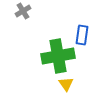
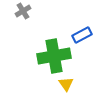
blue rectangle: rotated 54 degrees clockwise
green cross: moved 4 px left
